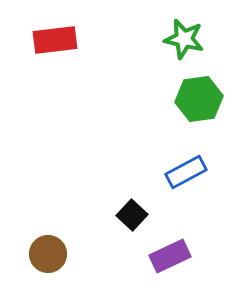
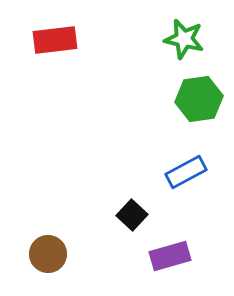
purple rectangle: rotated 9 degrees clockwise
